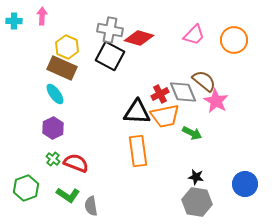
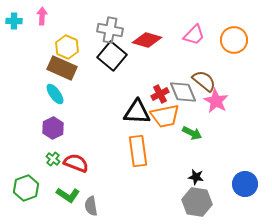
red diamond: moved 8 px right, 2 px down
black square: moved 2 px right; rotated 12 degrees clockwise
